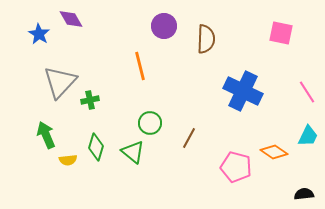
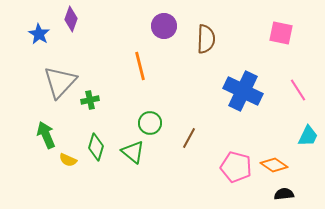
purple diamond: rotated 50 degrees clockwise
pink line: moved 9 px left, 2 px up
orange diamond: moved 13 px down
yellow semicircle: rotated 30 degrees clockwise
black semicircle: moved 20 px left
